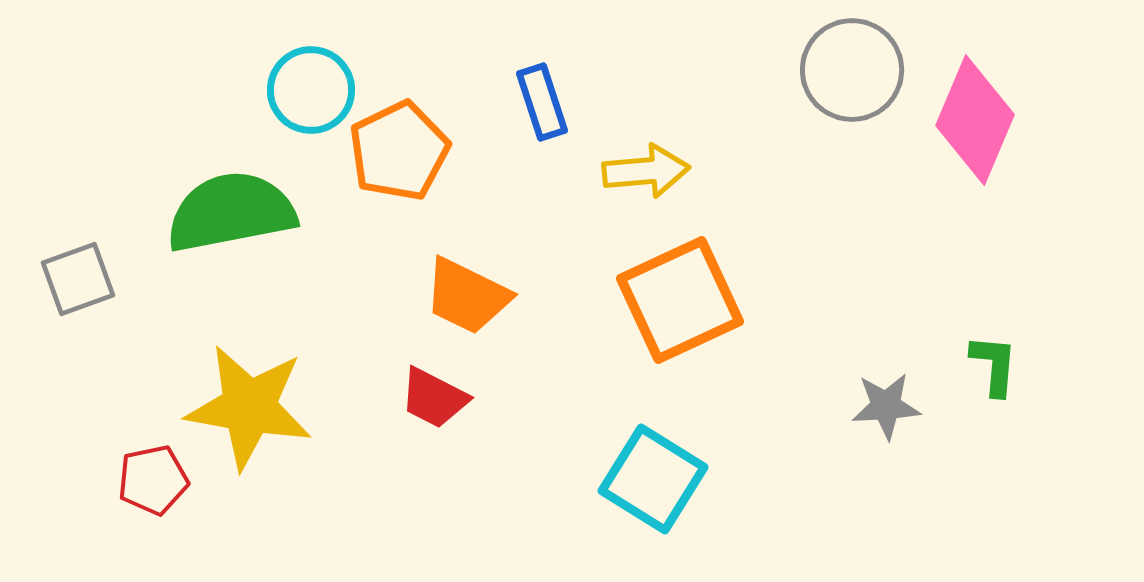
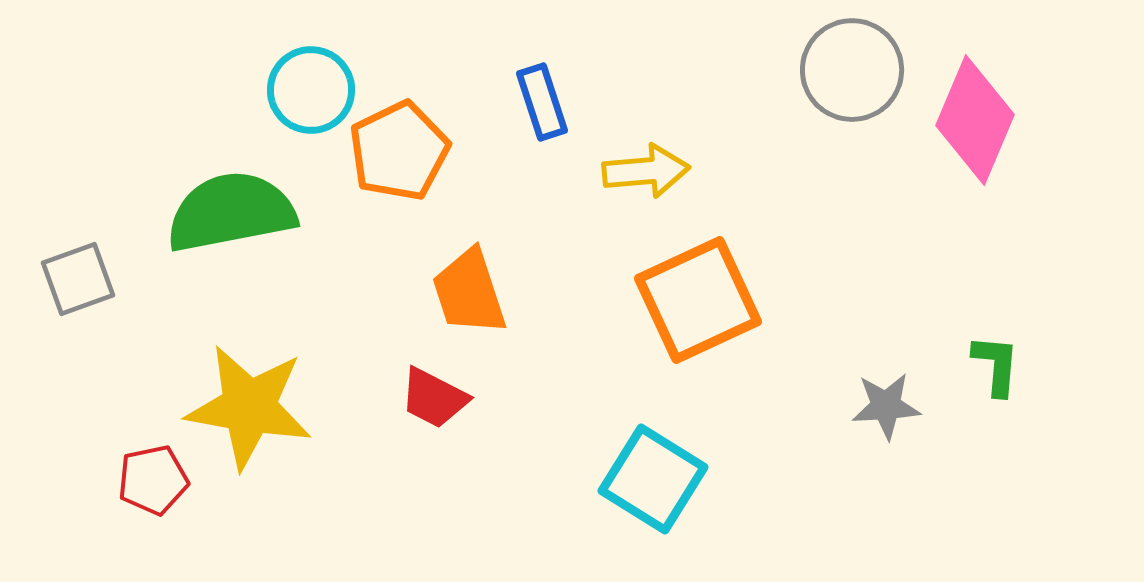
orange trapezoid: moved 2 px right, 4 px up; rotated 46 degrees clockwise
orange square: moved 18 px right
green L-shape: moved 2 px right
